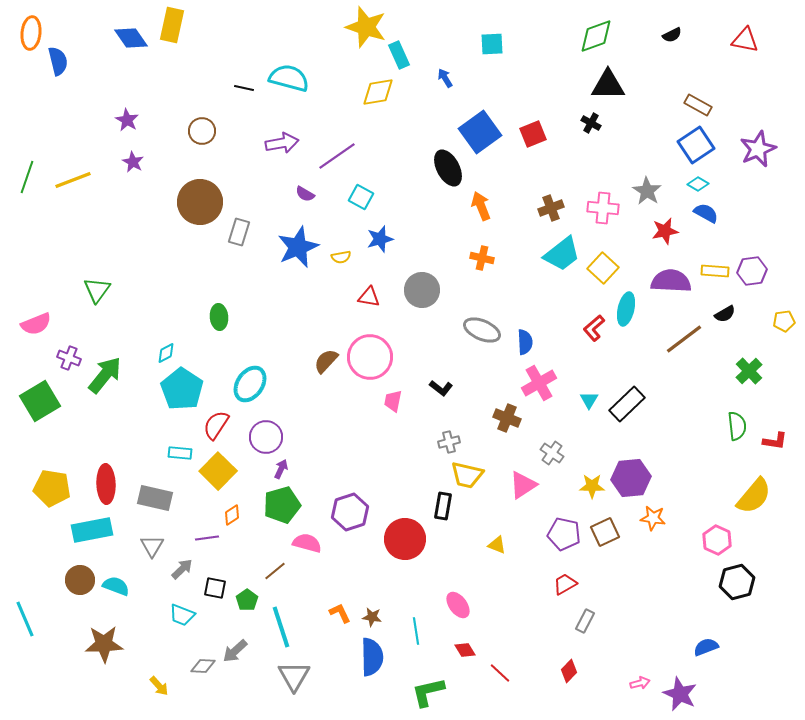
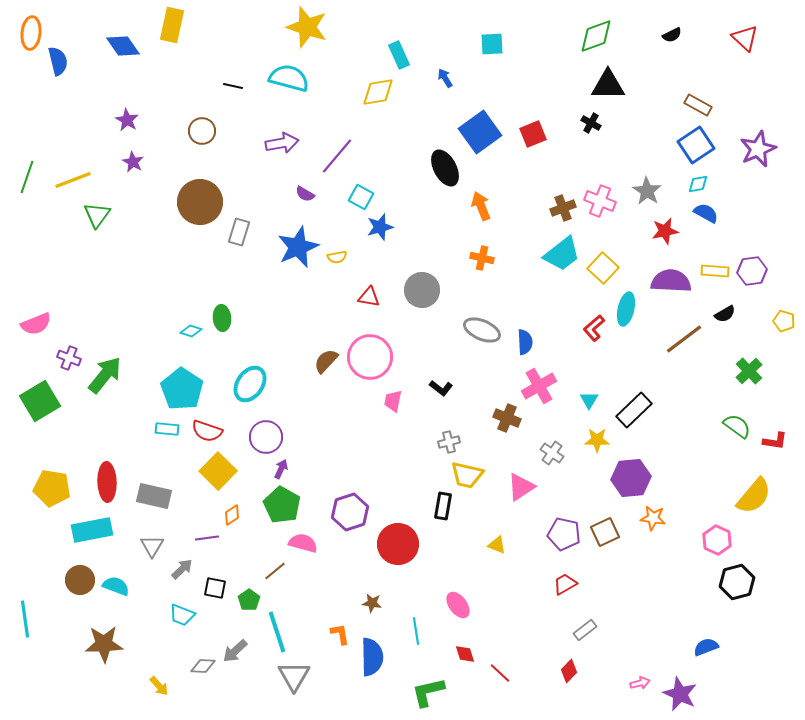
yellow star at (366, 27): moved 59 px left
blue diamond at (131, 38): moved 8 px left, 8 px down
red triangle at (745, 40): moved 2 px up; rotated 32 degrees clockwise
black line at (244, 88): moved 11 px left, 2 px up
purple line at (337, 156): rotated 15 degrees counterclockwise
black ellipse at (448, 168): moved 3 px left
cyan diamond at (698, 184): rotated 40 degrees counterclockwise
brown cross at (551, 208): moved 12 px right
pink cross at (603, 208): moved 3 px left, 7 px up; rotated 16 degrees clockwise
blue star at (380, 239): moved 12 px up
yellow semicircle at (341, 257): moved 4 px left
green triangle at (97, 290): moved 75 px up
green ellipse at (219, 317): moved 3 px right, 1 px down
yellow pentagon at (784, 321): rotated 25 degrees clockwise
cyan diamond at (166, 353): moved 25 px right, 22 px up; rotated 45 degrees clockwise
pink cross at (539, 383): moved 3 px down
black rectangle at (627, 404): moved 7 px right, 6 px down
red semicircle at (216, 425): moved 9 px left, 6 px down; rotated 104 degrees counterclockwise
green semicircle at (737, 426): rotated 48 degrees counterclockwise
cyan rectangle at (180, 453): moved 13 px left, 24 px up
red ellipse at (106, 484): moved 1 px right, 2 px up
pink triangle at (523, 485): moved 2 px left, 2 px down
yellow star at (592, 486): moved 5 px right, 46 px up
gray rectangle at (155, 498): moved 1 px left, 2 px up
green pentagon at (282, 505): rotated 27 degrees counterclockwise
red circle at (405, 539): moved 7 px left, 5 px down
pink semicircle at (307, 543): moved 4 px left
green pentagon at (247, 600): moved 2 px right
orange L-shape at (340, 613): moved 21 px down; rotated 15 degrees clockwise
brown star at (372, 617): moved 14 px up
cyan line at (25, 619): rotated 15 degrees clockwise
gray rectangle at (585, 621): moved 9 px down; rotated 25 degrees clockwise
cyan line at (281, 627): moved 4 px left, 5 px down
red diamond at (465, 650): moved 4 px down; rotated 15 degrees clockwise
